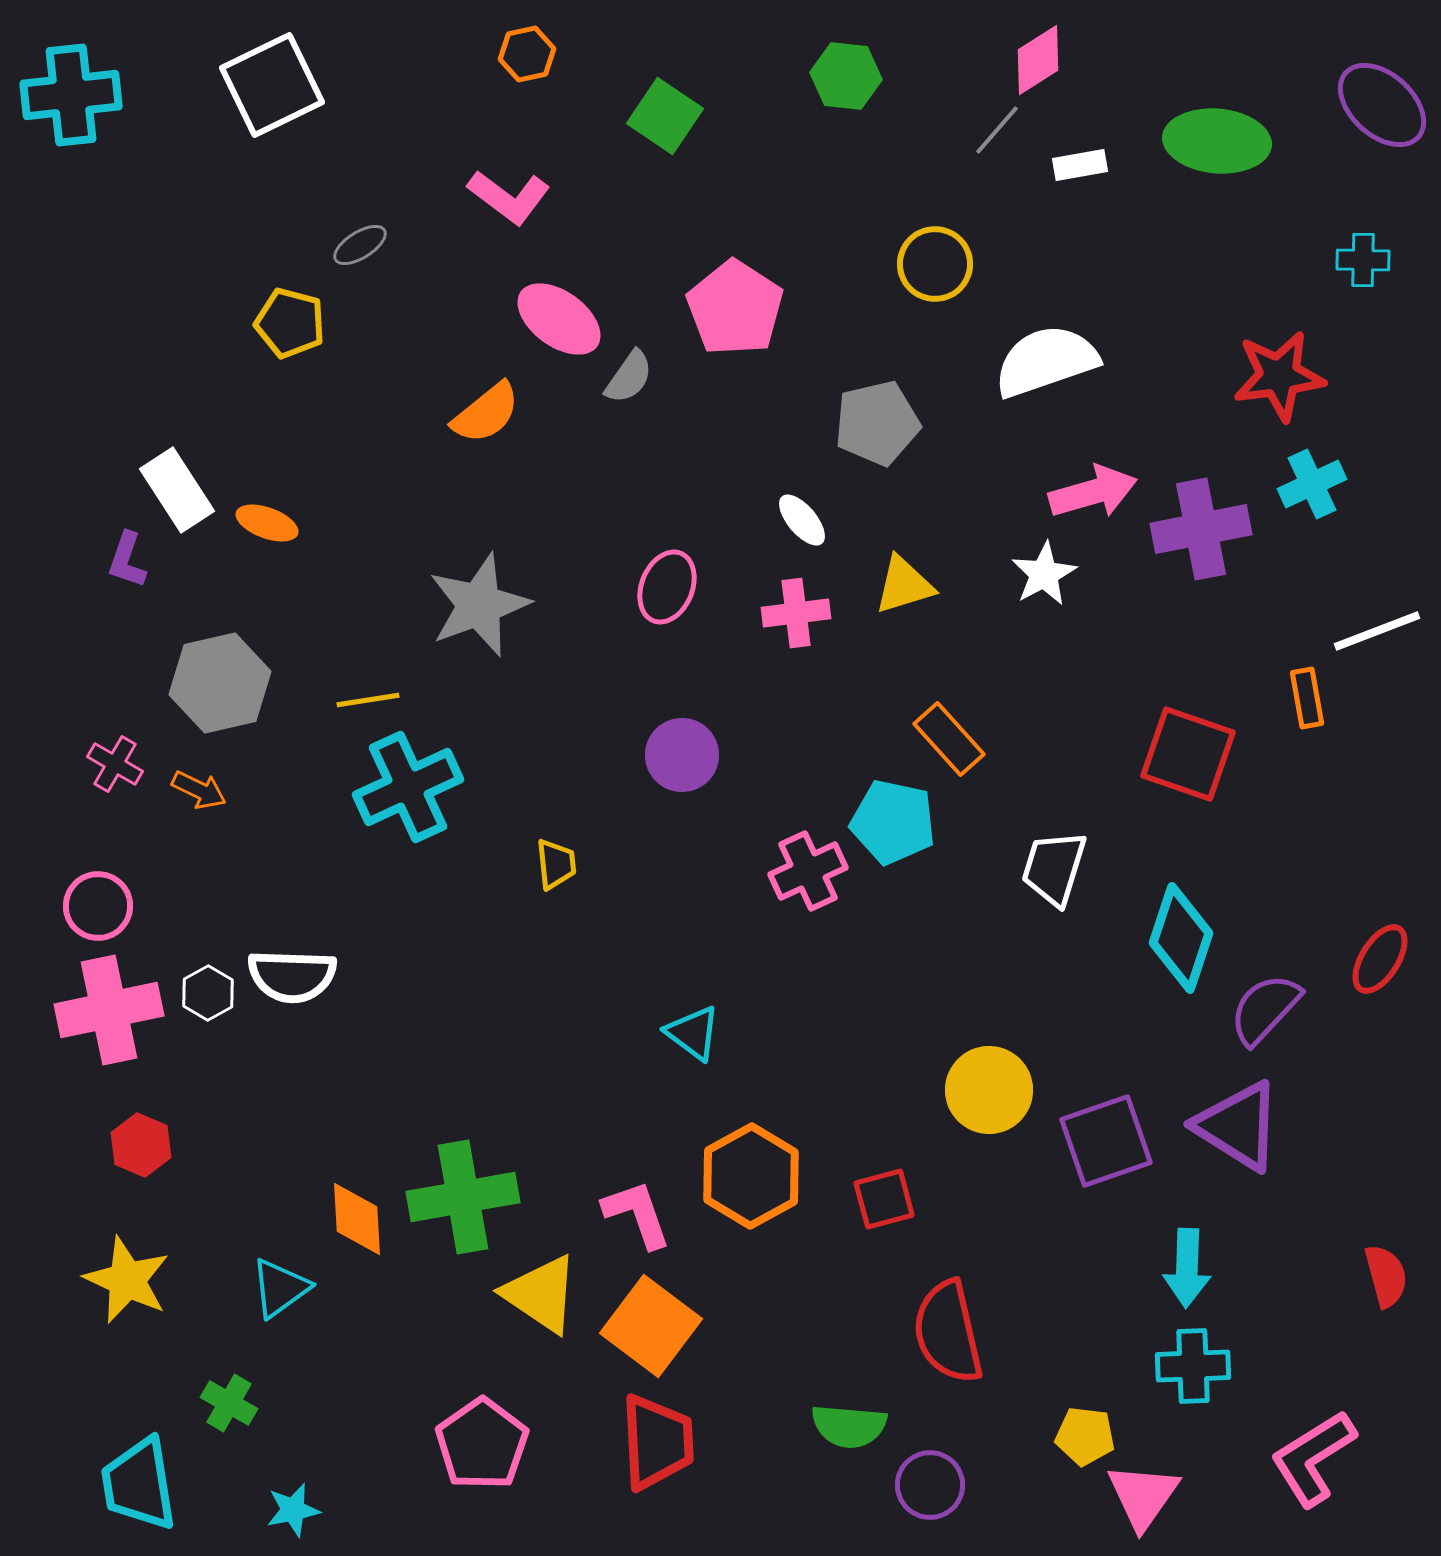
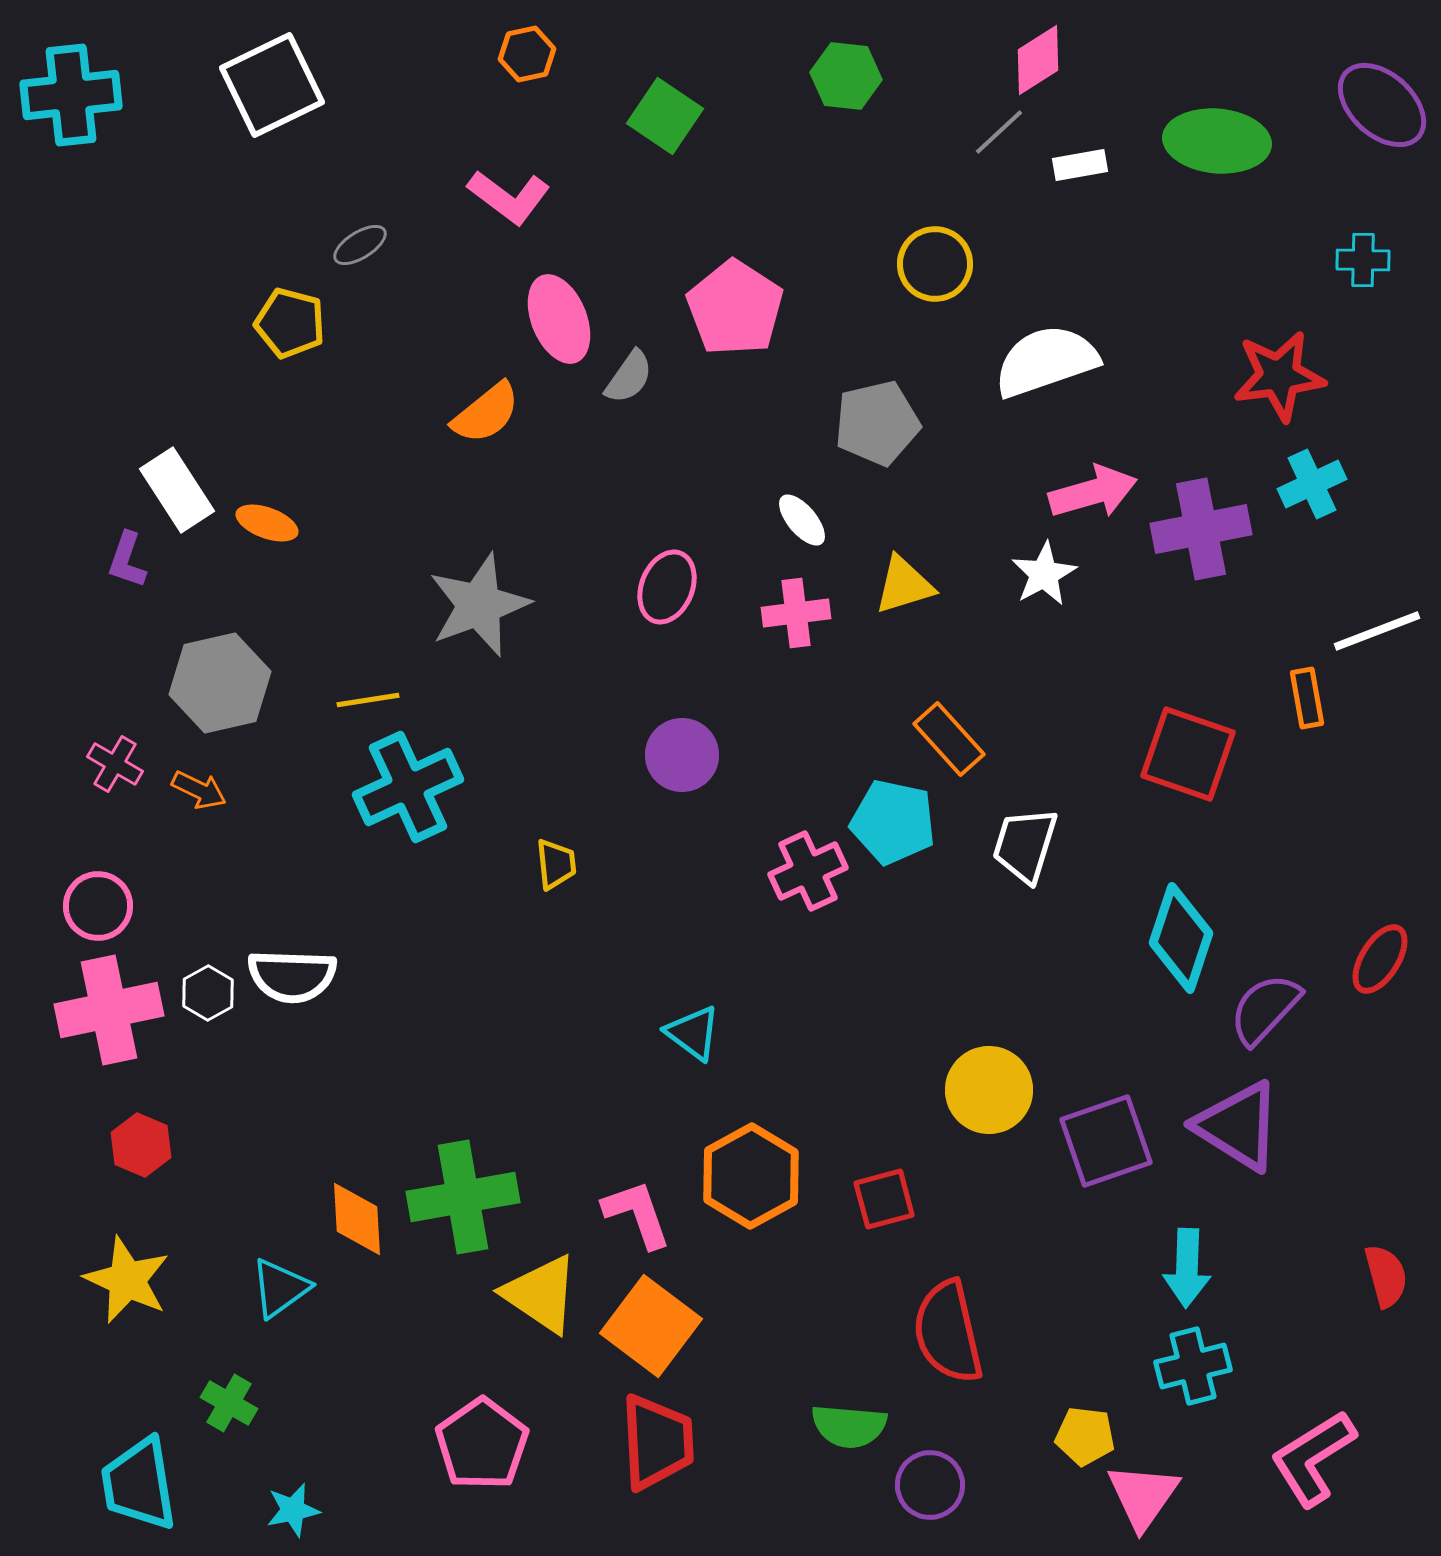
gray line at (997, 130): moved 2 px right, 2 px down; rotated 6 degrees clockwise
pink ellipse at (559, 319): rotated 32 degrees clockwise
white trapezoid at (1054, 868): moved 29 px left, 23 px up
cyan cross at (1193, 1366): rotated 12 degrees counterclockwise
